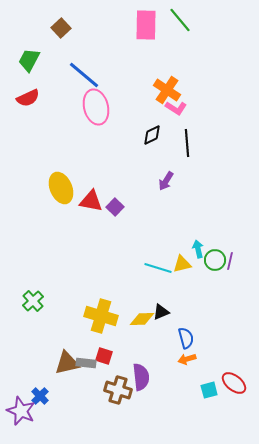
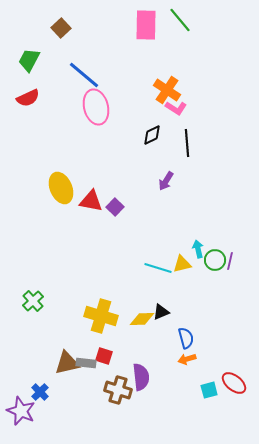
blue cross: moved 4 px up
